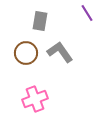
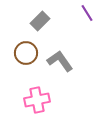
gray rectangle: rotated 36 degrees clockwise
gray L-shape: moved 9 px down
pink cross: moved 2 px right, 1 px down; rotated 10 degrees clockwise
